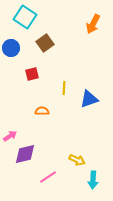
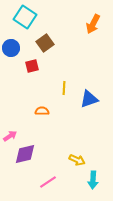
red square: moved 8 px up
pink line: moved 5 px down
